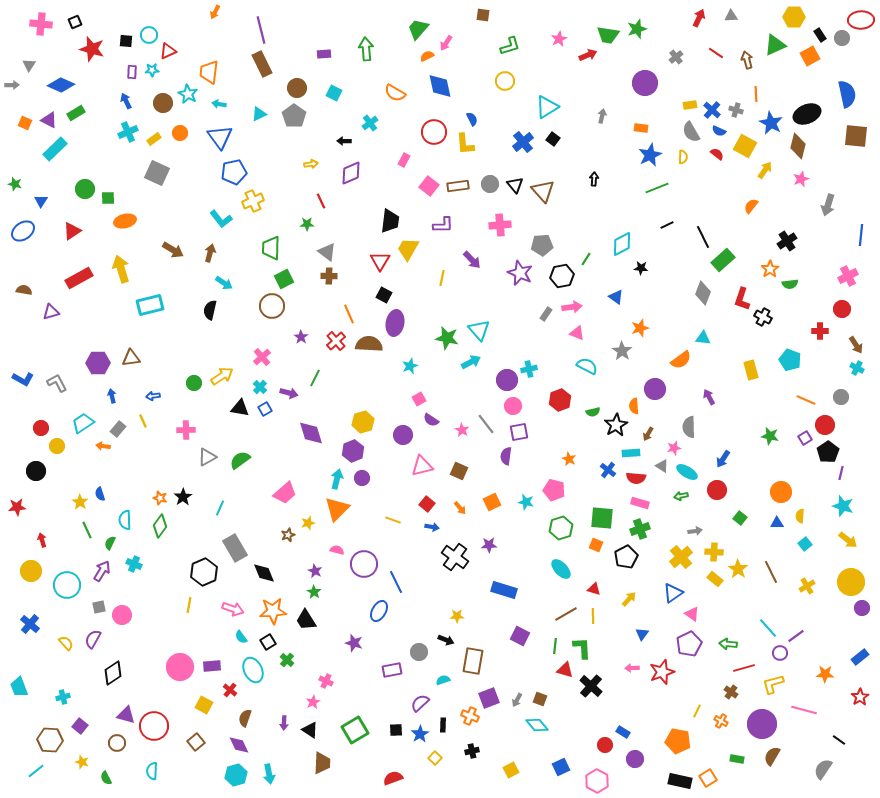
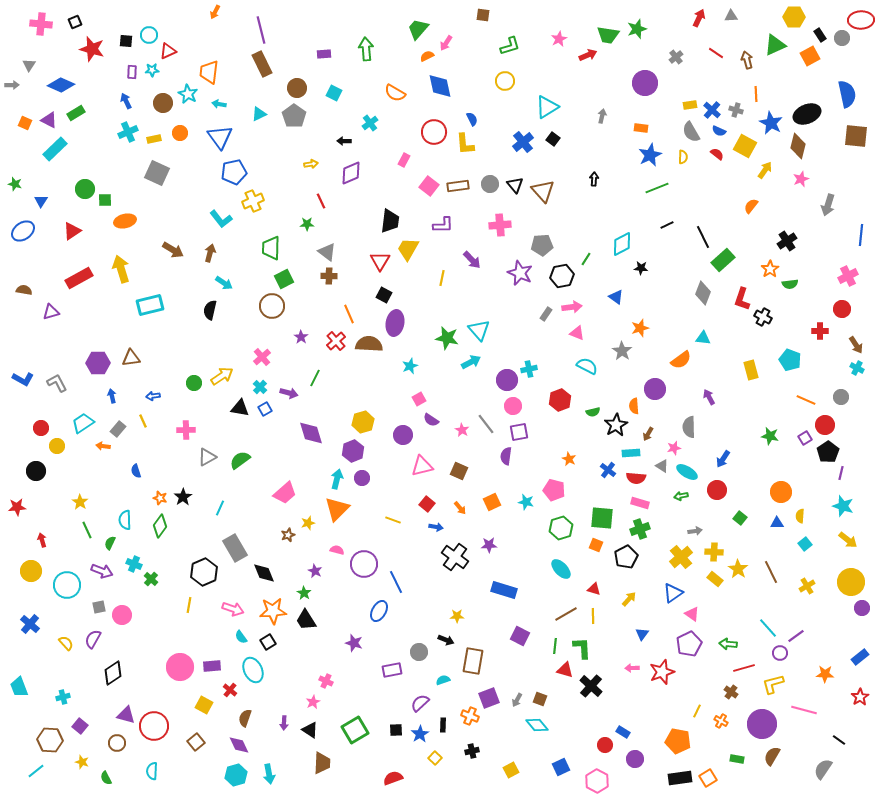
yellow rectangle at (154, 139): rotated 24 degrees clockwise
green square at (108, 198): moved 3 px left, 2 px down
blue semicircle at (100, 494): moved 36 px right, 23 px up
blue arrow at (432, 527): moved 4 px right
purple arrow at (102, 571): rotated 80 degrees clockwise
green star at (314, 592): moved 10 px left, 1 px down
green cross at (287, 660): moved 136 px left, 81 px up
black rectangle at (680, 781): moved 3 px up; rotated 20 degrees counterclockwise
